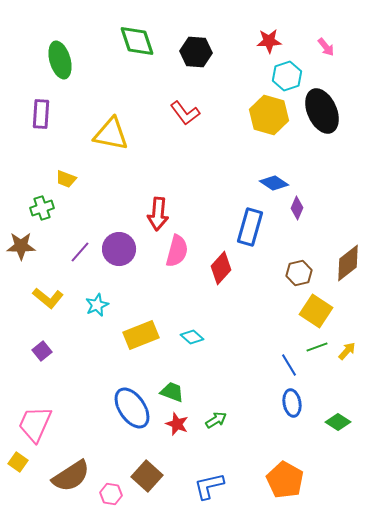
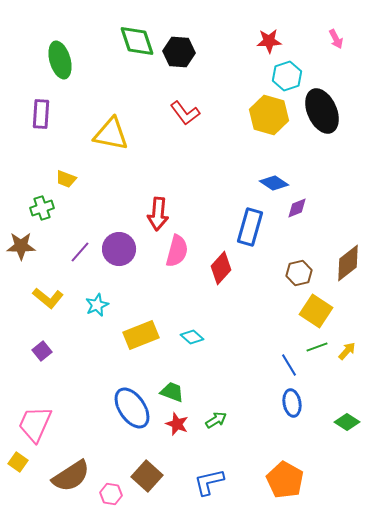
pink arrow at (326, 47): moved 10 px right, 8 px up; rotated 12 degrees clockwise
black hexagon at (196, 52): moved 17 px left
purple diamond at (297, 208): rotated 45 degrees clockwise
green diamond at (338, 422): moved 9 px right
blue L-shape at (209, 486): moved 4 px up
